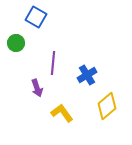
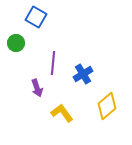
blue cross: moved 4 px left, 1 px up
